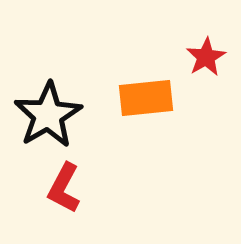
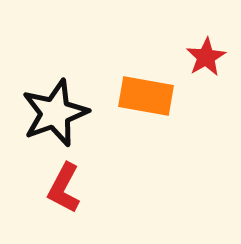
orange rectangle: moved 2 px up; rotated 16 degrees clockwise
black star: moved 7 px right, 2 px up; rotated 10 degrees clockwise
